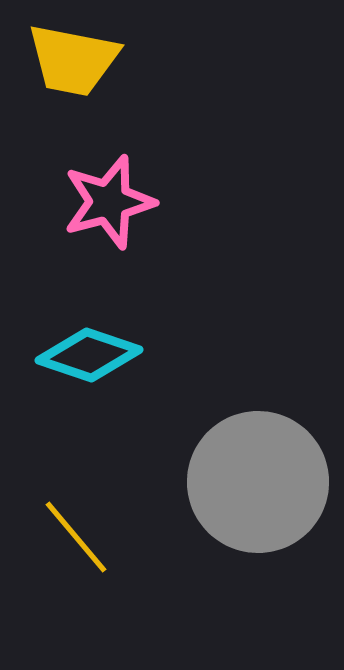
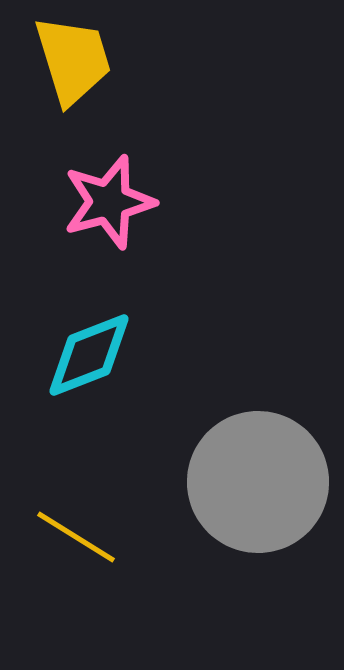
yellow trapezoid: rotated 118 degrees counterclockwise
cyan diamond: rotated 40 degrees counterclockwise
yellow line: rotated 18 degrees counterclockwise
